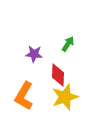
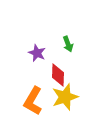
green arrow: rotated 126 degrees clockwise
purple star: moved 3 px right, 1 px up; rotated 18 degrees clockwise
orange L-shape: moved 9 px right, 5 px down
